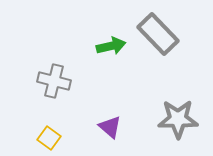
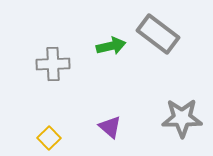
gray rectangle: rotated 9 degrees counterclockwise
gray cross: moved 1 px left, 17 px up; rotated 16 degrees counterclockwise
gray star: moved 4 px right, 1 px up
yellow square: rotated 10 degrees clockwise
